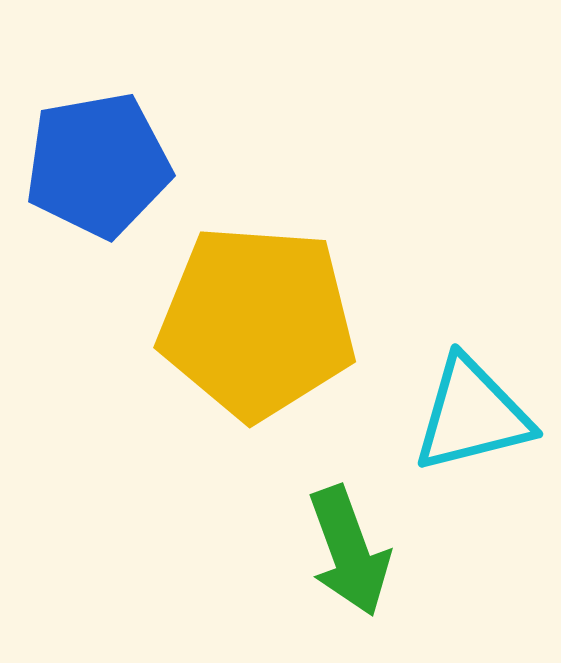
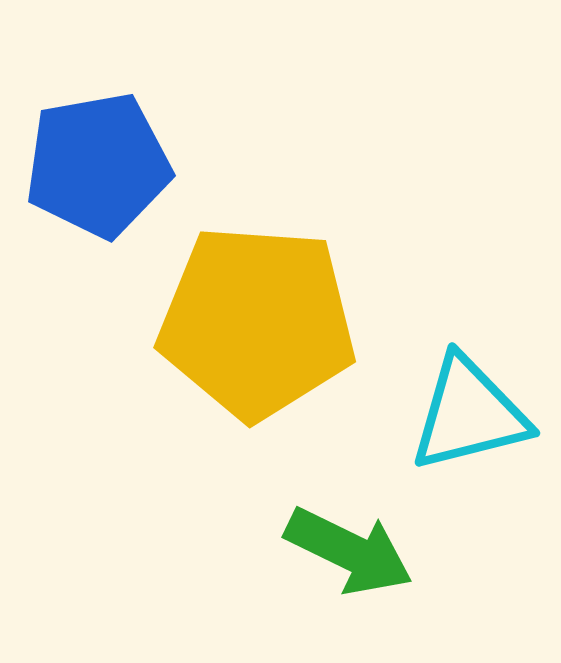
cyan triangle: moved 3 px left, 1 px up
green arrow: rotated 44 degrees counterclockwise
